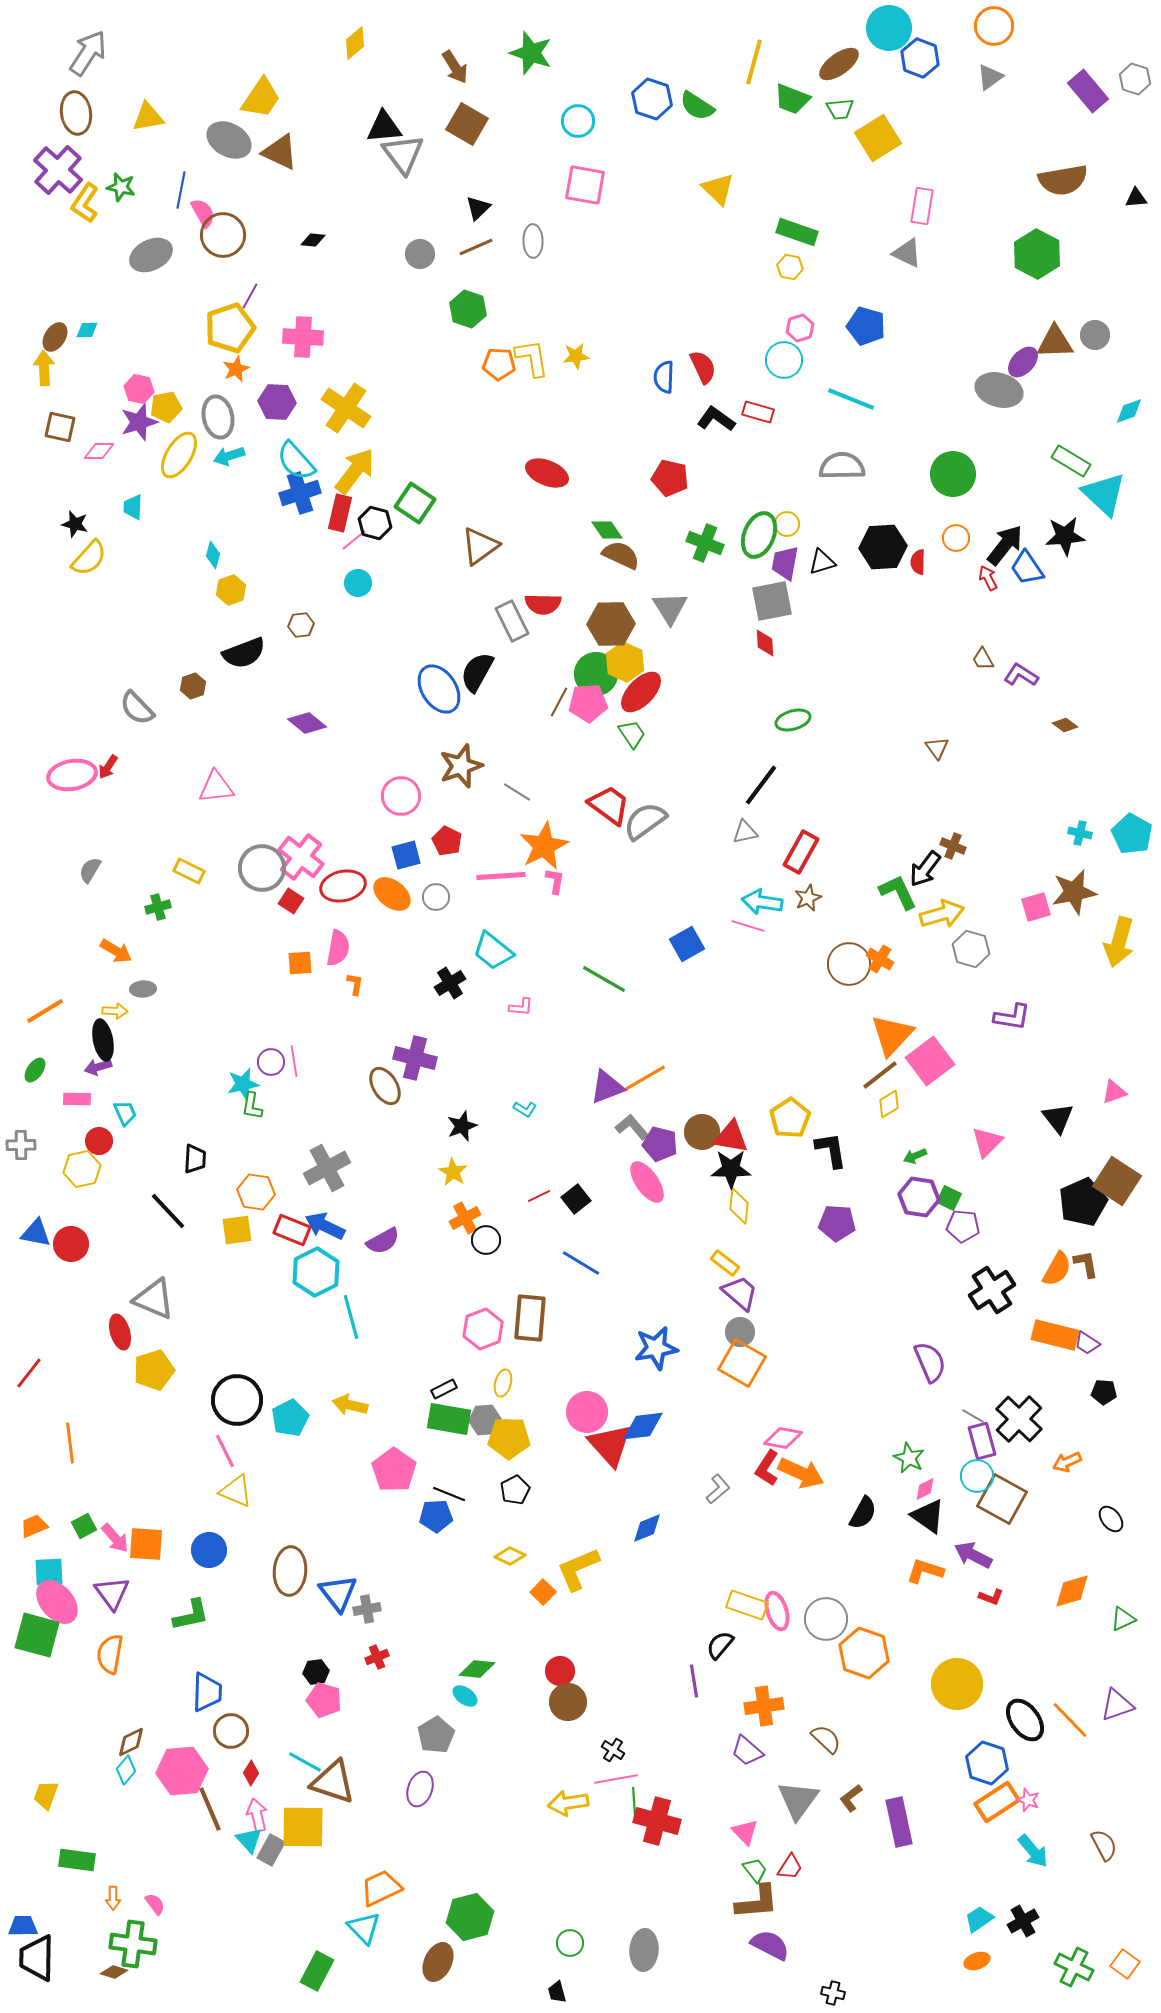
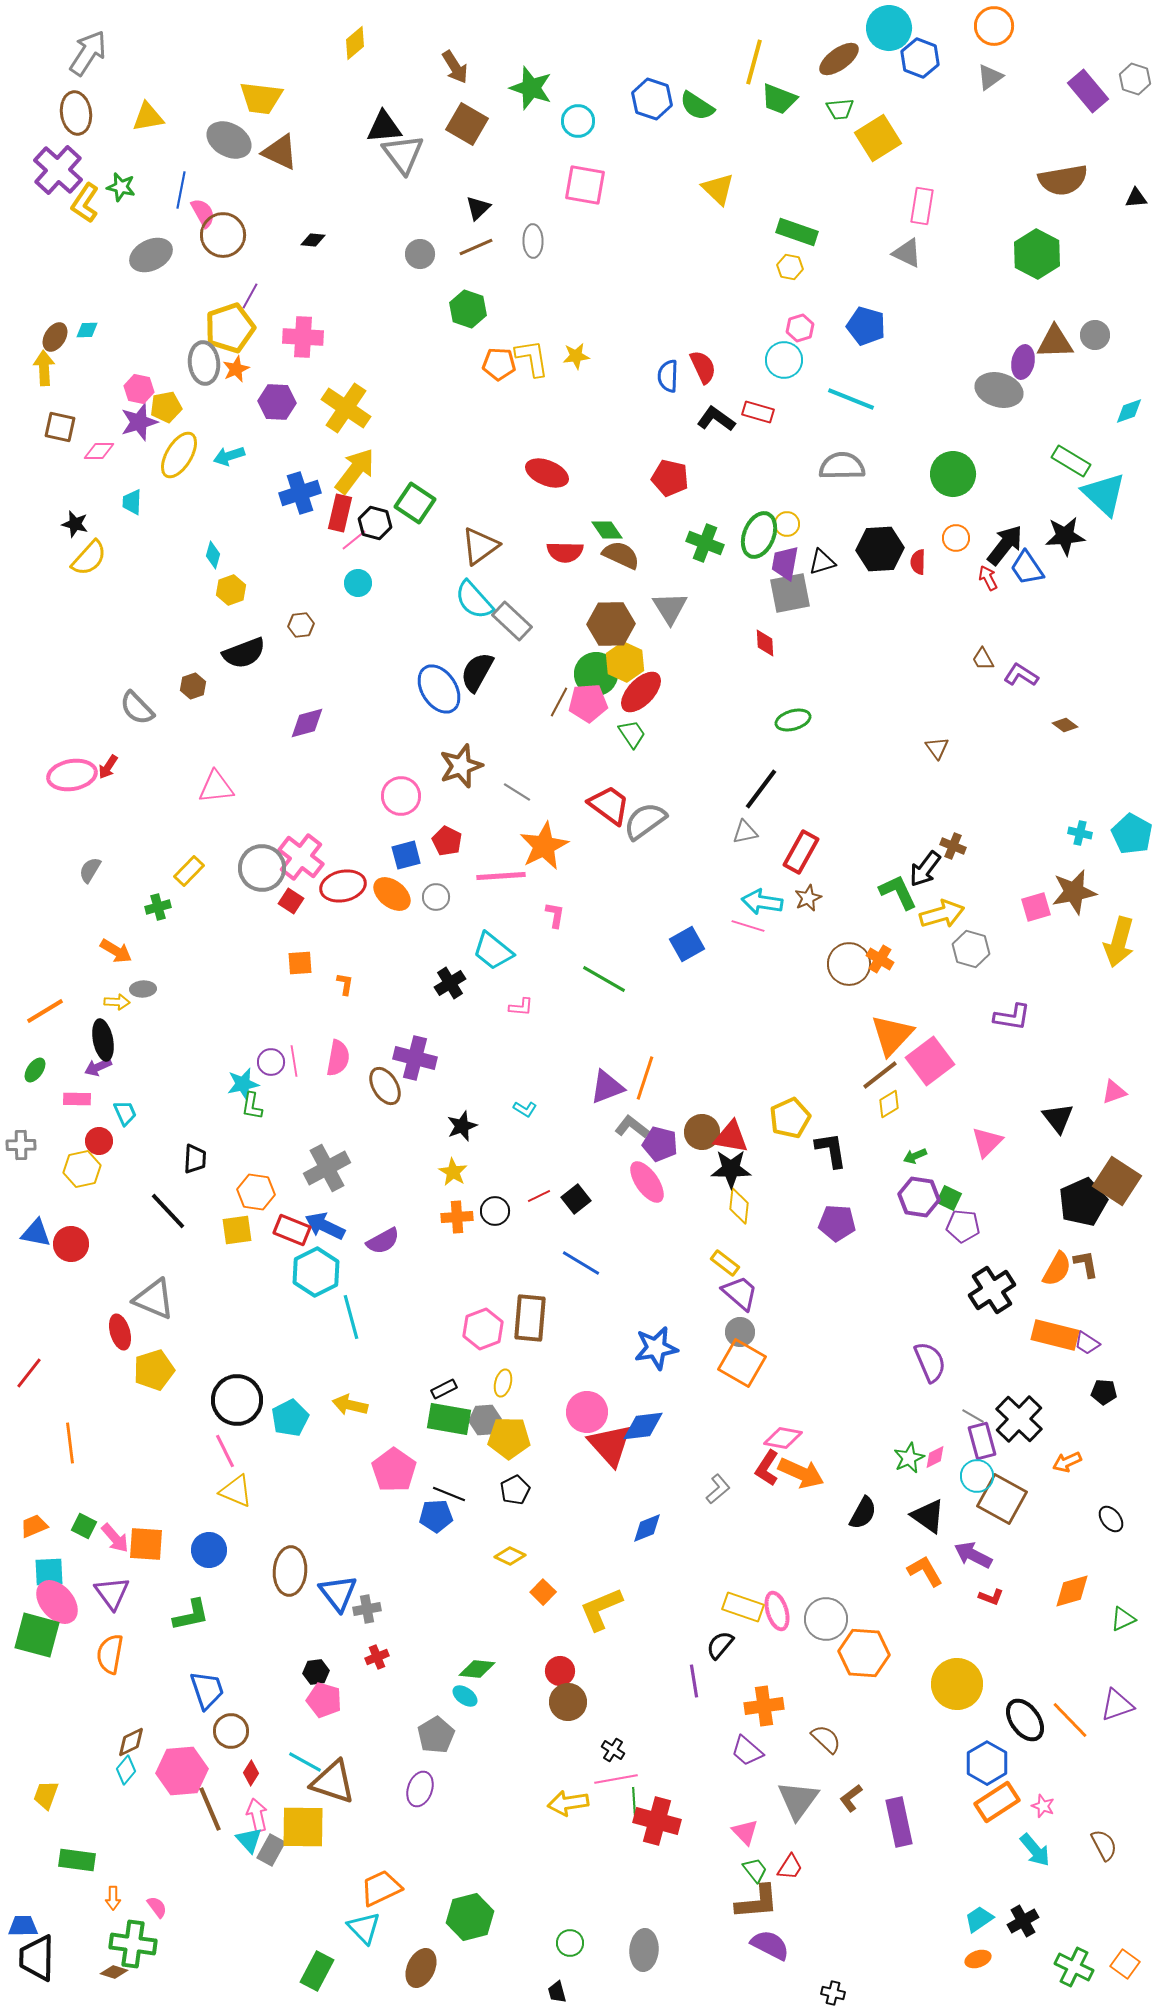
green star at (531, 53): moved 35 px down
brown ellipse at (839, 64): moved 5 px up
yellow trapezoid at (261, 98): rotated 63 degrees clockwise
green trapezoid at (792, 99): moved 13 px left
purple ellipse at (1023, 362): rotated 32 degrees counterclockwise
blue semicircle at (664, 377): moved 4 px right, 1 px up
gray ellipse at (218, 417): moved 14 px left, 54 px up; rotated 6 degrees clockwise
cyan semicircle at (296, 461): moved 178 px right, 139 px down
cyan trapezoid at (133, 507): moved 1 px left, 5 px up
black hexagon at (883, 547): moved 3 px left, 2 px down
gray square at (772, 601): moved 18 px right, 8 px up
red semicircle at (543, 604): moved 22 px right, 52 px up
gray rectangle at (512, 621): rotated 21 degrees counterclockwise
purple diamond at (307, 723): rotated 54 degrees counterclockwise
black line at (761, 785): moved 4 px down
yellow rectangle at (189, 871): rotated 72 degrees counterclockwise
pink L-shape at (555, 881): moved 34 px down
pink semicircle at (338, 948): moved 110 px down
orange L-shape at (355, 984): moved 10 px left
yellow arrow at (115, 1011): moved 2 px right, 9 px up
purple arrow at (98, 1067): rotated 8 degrees counterclockwise
orange line at (645, 1078): rotated 42 degrees counterclockwise
yellow pentagon at (790, 1118): rotated 9 degrees clockwise
gray L-shape at (632, 1127): rotated 12 degrees counterclockwise
orange cross at (465, 1218): moved 8 px left, 1 px up; rotated 24 degrees clockwise
black circle at (486, 1240): moved 9 px right, 29 px up
green star at (909, 1458): rotated 20 degrees clockwise
pink diamond at (925, 1489): moved 10 px right, 32 px up
green square at (84, 1526): rotated 35 degrees counterclockwise
yellow L-shape at (578, 1569): moved 23 px right, 40 px down
orange L-shape at (925, 1571): rotated 42 degrees clockwise
yellow rectangle at (747, 1605): moved 4 px left, 2 px down
orange hexagon at (864, 1653): rotated 15 degrees counterclockwise
blue trapezoid at (207, 1692): moved 2 px up; rotated 21 degrees counterclockwise
blue hexagon at (987, 1763): rotated 12 degrees clockwise
pink star at (1028, 1800): moved 15 px right, 6 px down
cyan arrow at (1033, 1851): moved 2 px right, 1 px up
pink semicircle at (155, 1904): moved 2 px right, 3 px down
orange ellipse at (977, 1961): moved 1 px right, 2 px up
brown ellipse at (438, 1962): moved 17 px left, 6 px down
